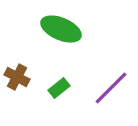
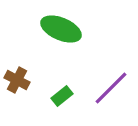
brown cross: moved 3 px down
green rectangle: moved 3 px right, 8 px down
